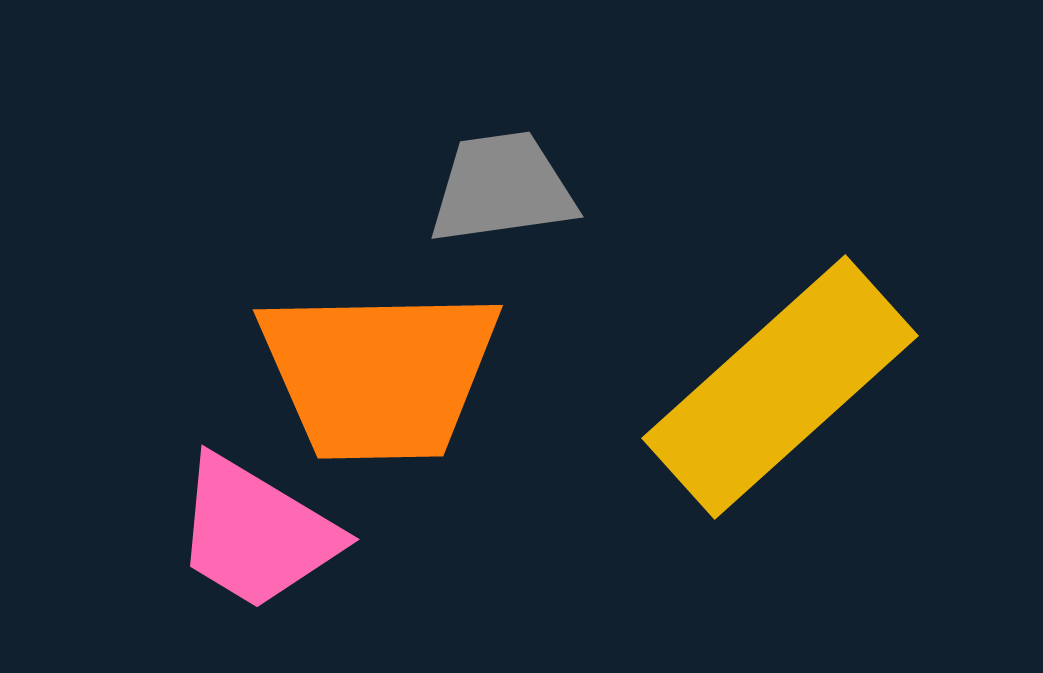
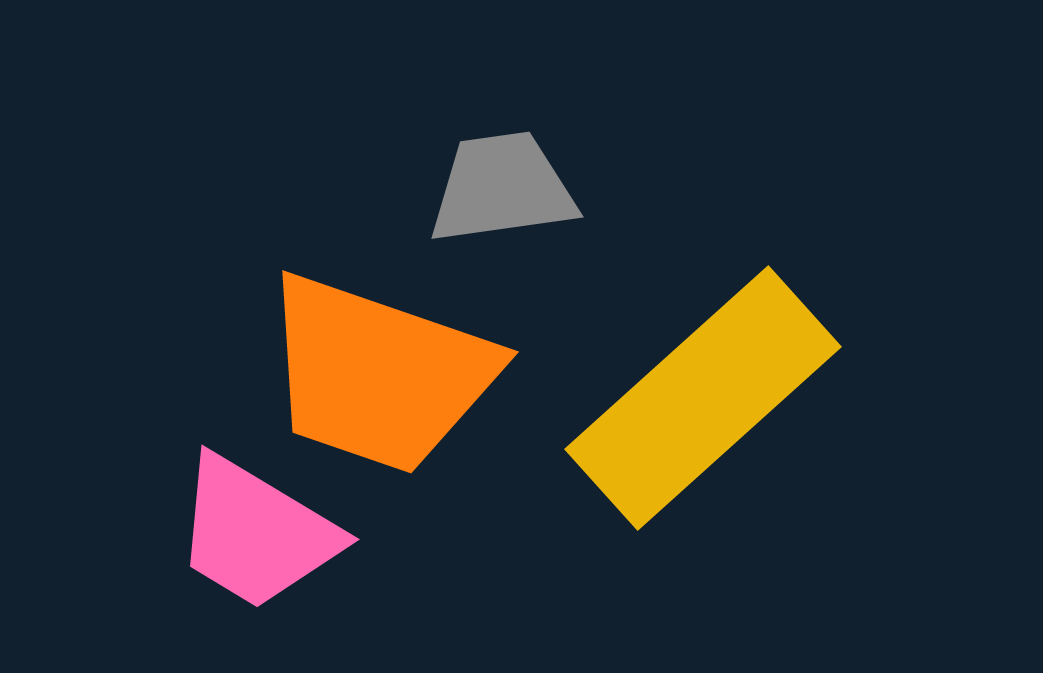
orange trapezoid: rotated 20 degrees clockwise
yellow rectangle: moved 77 px left, 11 px down
